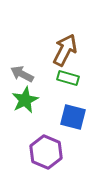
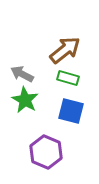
brown arrow: rotated 24 degrees clockwise
green star: rotated 16 degrees counterclockwise
blue square: moved 2 px left, 6 px up
